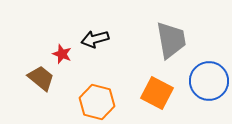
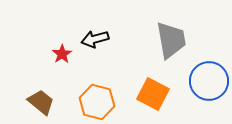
red star: rotated 18 degrees clockwise
brown trapezoid: moved 24 px down
orange square: moved 4 px left, 1 px down
